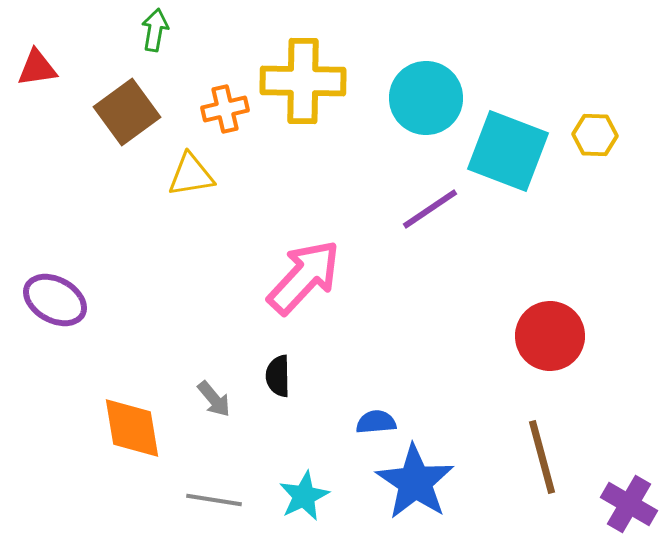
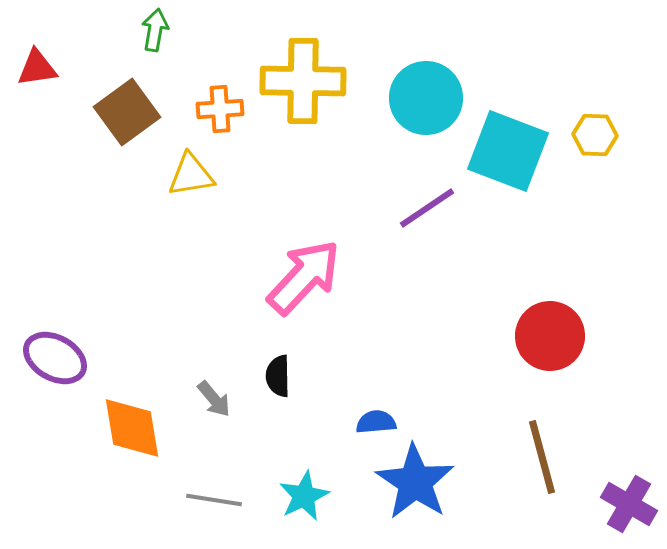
orange cross: moved 5 px left; rotated 9 degrees clockwise
purple line: moved 3 px left, 1 px up
purple ellipse: moved 58 px down
